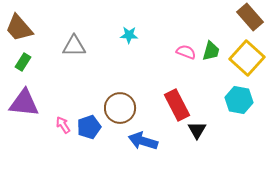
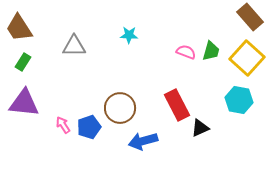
brown trapezoid: rotated 8 degrees clockwise
black triangle: moved 3 px right, 2 px up; rotated 36 degrees clockwise
blue arrow: rotated 32 degrees counterclockwise
